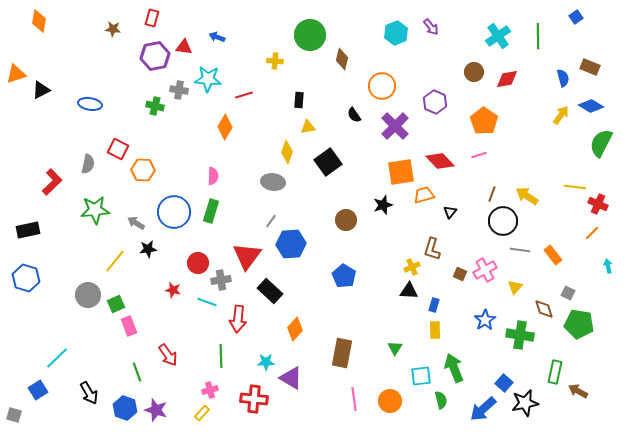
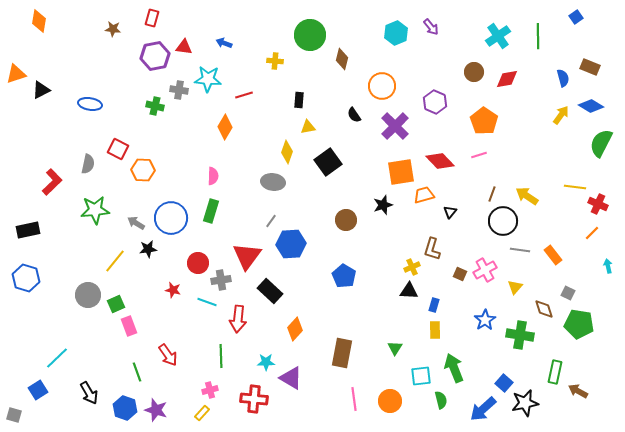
blue arrow at (217, 37): moved 7 px right, 6 px down
blue circle at (174, 212): moved 3 px left, 6 px down
